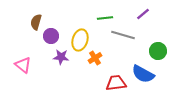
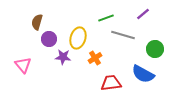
green line: moved 1 px right; rotated 14 degrees counterclockwise
brown semicircle: moved 1 px right
purple circle: moved 2 px left, 3 px down
yellow ellipse: moved 2 px left, 2 px up
green circle: moved 3 px left, 2 px up
purple star: moved 2 px right
pink triangle: rotated 12 degrees clockwise
red trapezoid: moved 5 px left
